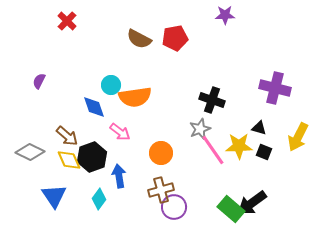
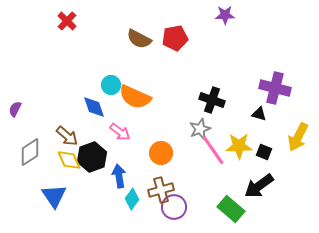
purple semicircle: moved 24 px left, 28 px down
orange semicircle: rotated 32 degrees clockwise
black triangle: moved 14 px up
gray diamond: rotated 60 degrees counterclockwise
cyan diamond: moved 33 px right
black arrow: moved 7 px right, 17 px up
